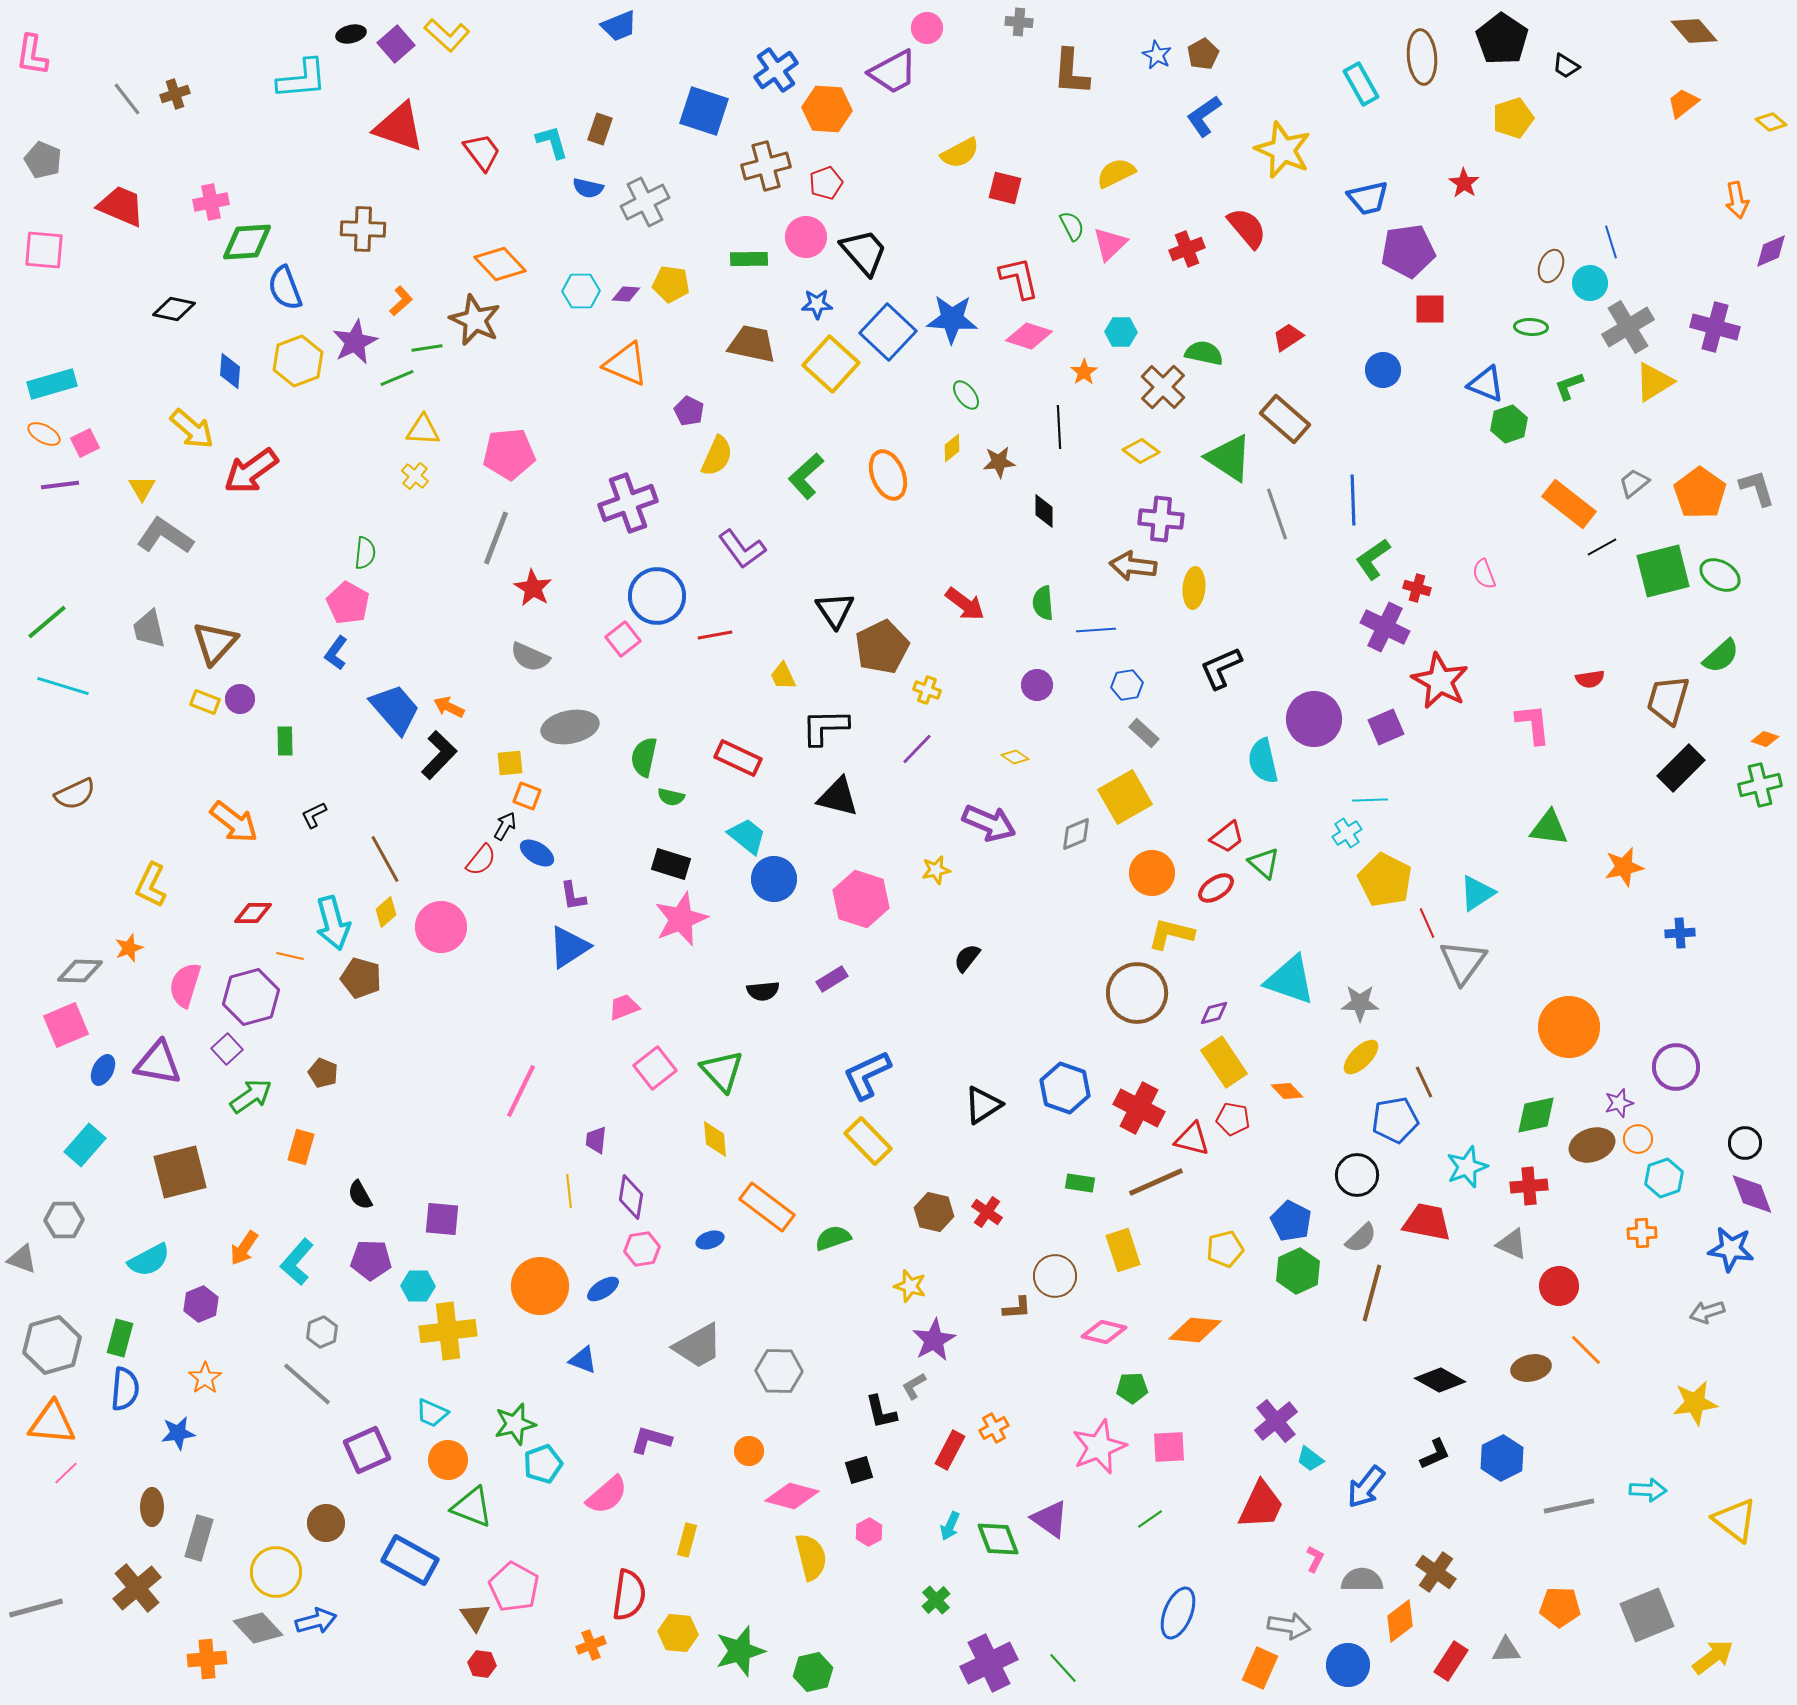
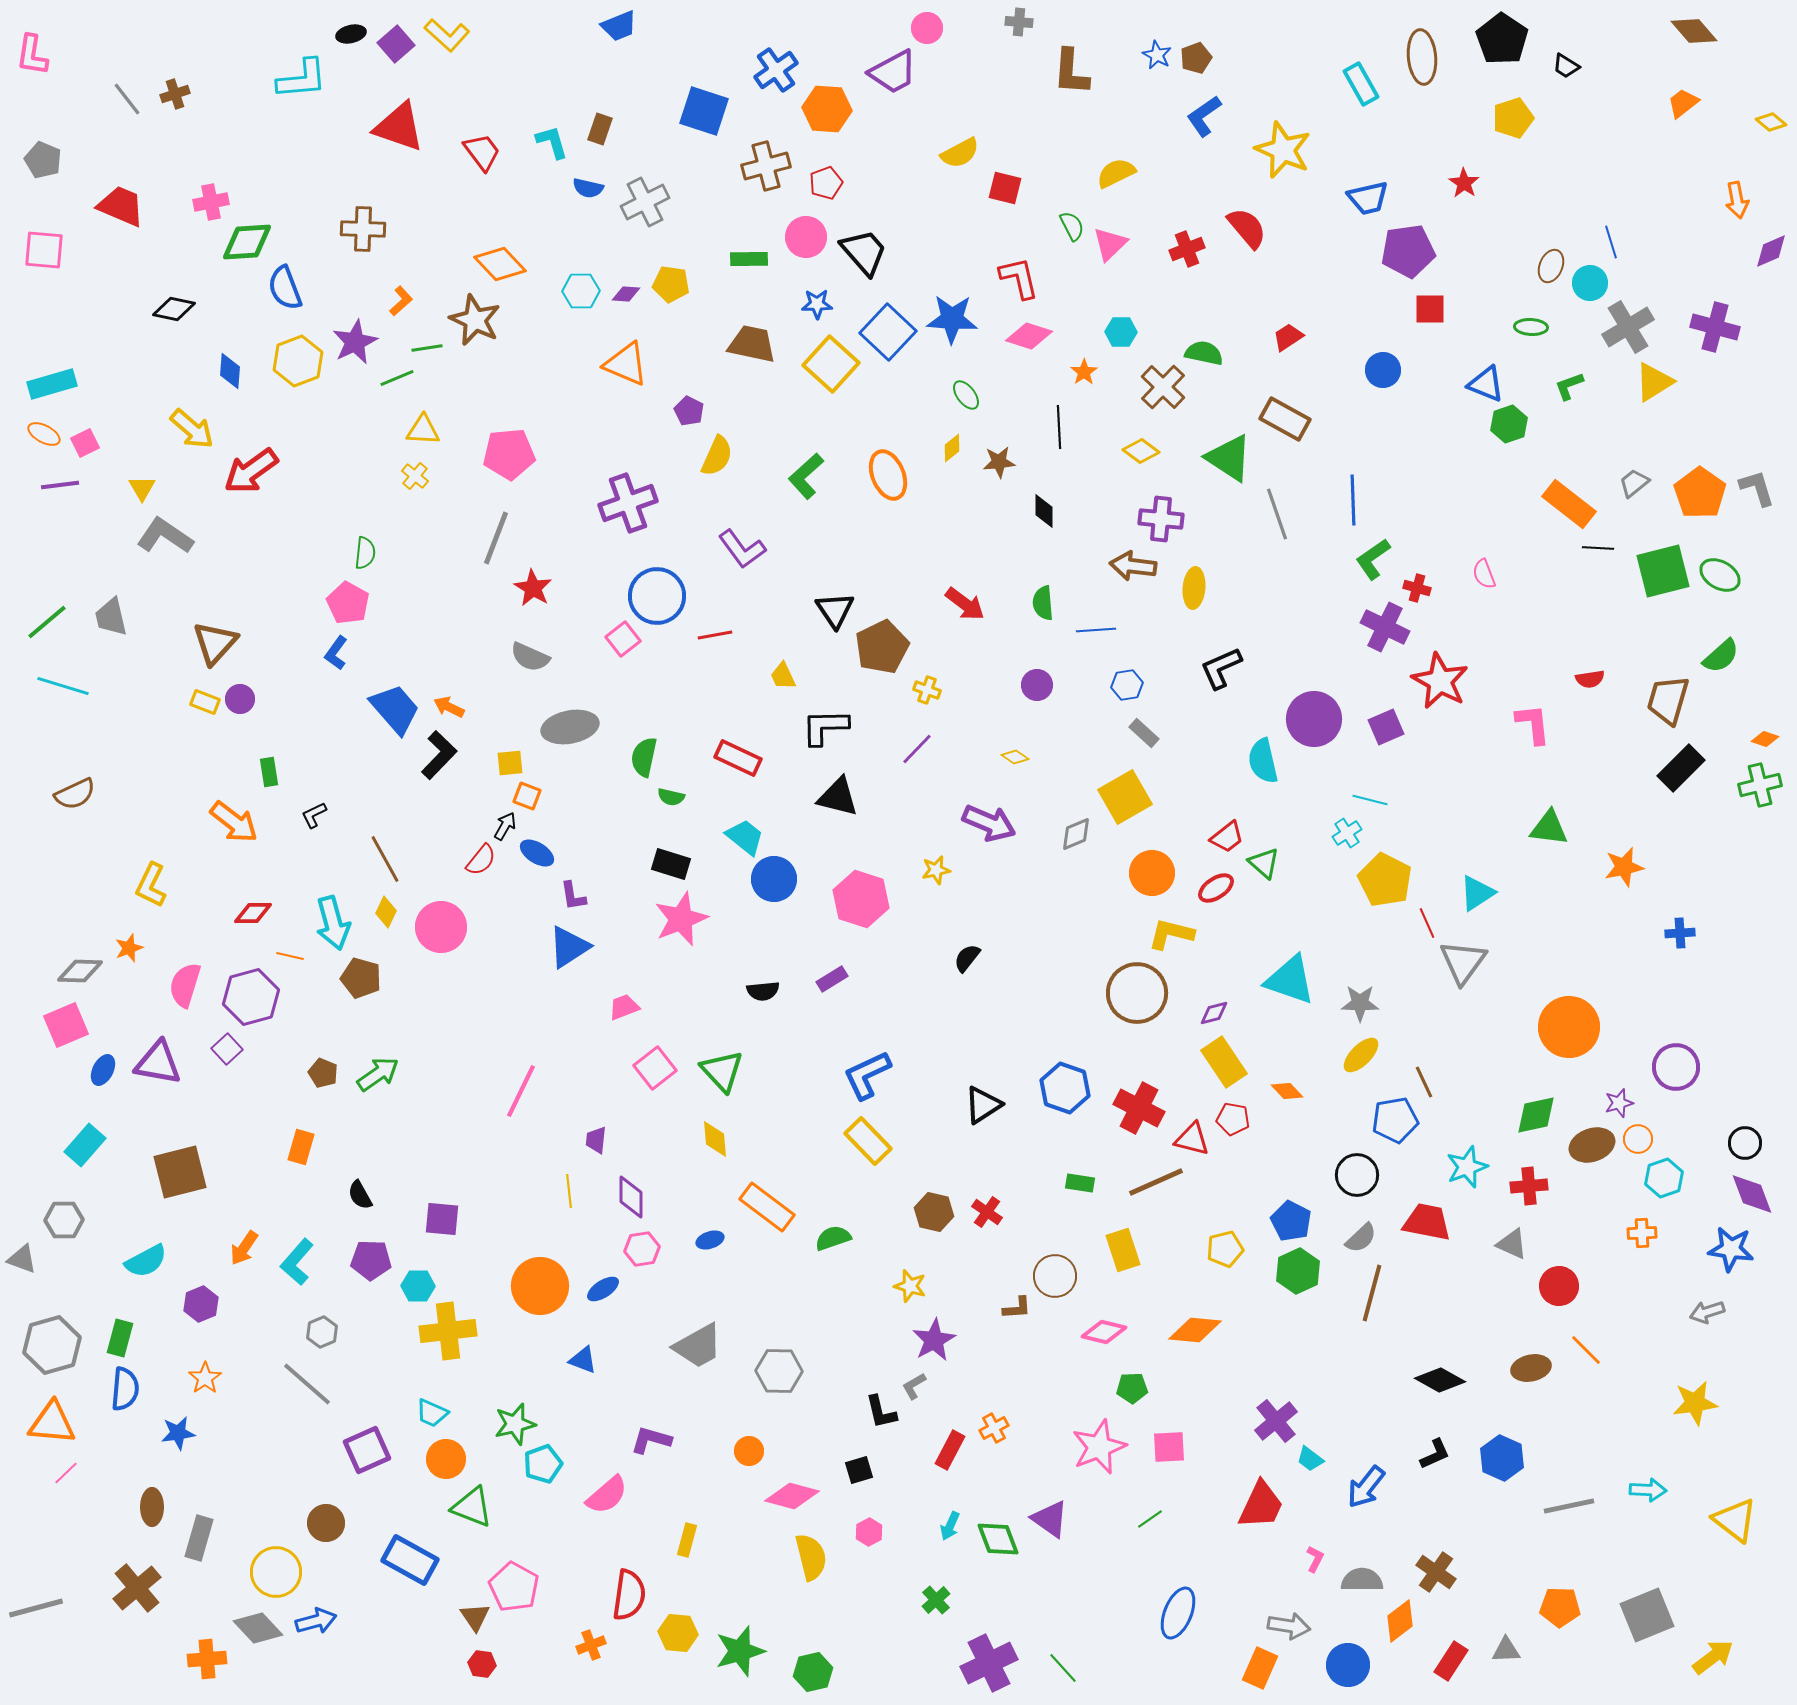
brown pentagon at (1203, 54): moved 7 px left, 4 px down; rotated 8 degrees clockwise
brown rectangle at (1285, 419): rotated 12 degrees counterclockwise
black line at (1602, 547): moved 4 px left, 1 px down; rotated 32 degrees clockwise
gray trapezoid at (149, 629): moved 38 px left, 12 px up
green rectangle at (285, 741): moved 16 px left, 31 px down; rotated 8 degrees counterclockwise
cyan line at (1370, 800): rotated 16 degrees clockwise
cyan trapezoid at (747, 836): moved 2 px left, 1 px down
yellow diamond at (386, 912): rotated 24 degrees counterclockwise
yellow ellipse at (1361, 1057): moved 2 px up
green arrow at (251, 1096): moved 127 px right, 22 px up
purple diamond at (631, 1197): rotated 9 degrees counterclockwise
cyan semicircle at (149, 1260): moved 3 px left, 1 px down
blue hexagon at (1502, 1458): rotated 9 degrees counterclockwise
orange circle at (448, 1460): moved 2 px left, 1 px up
